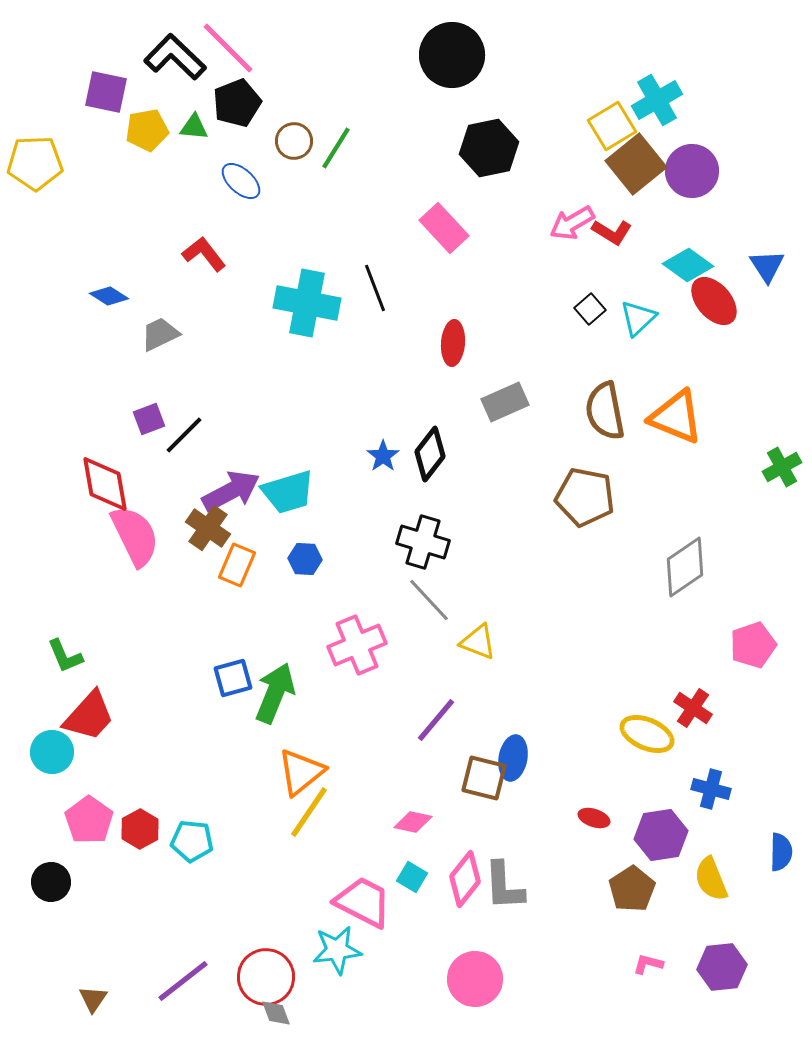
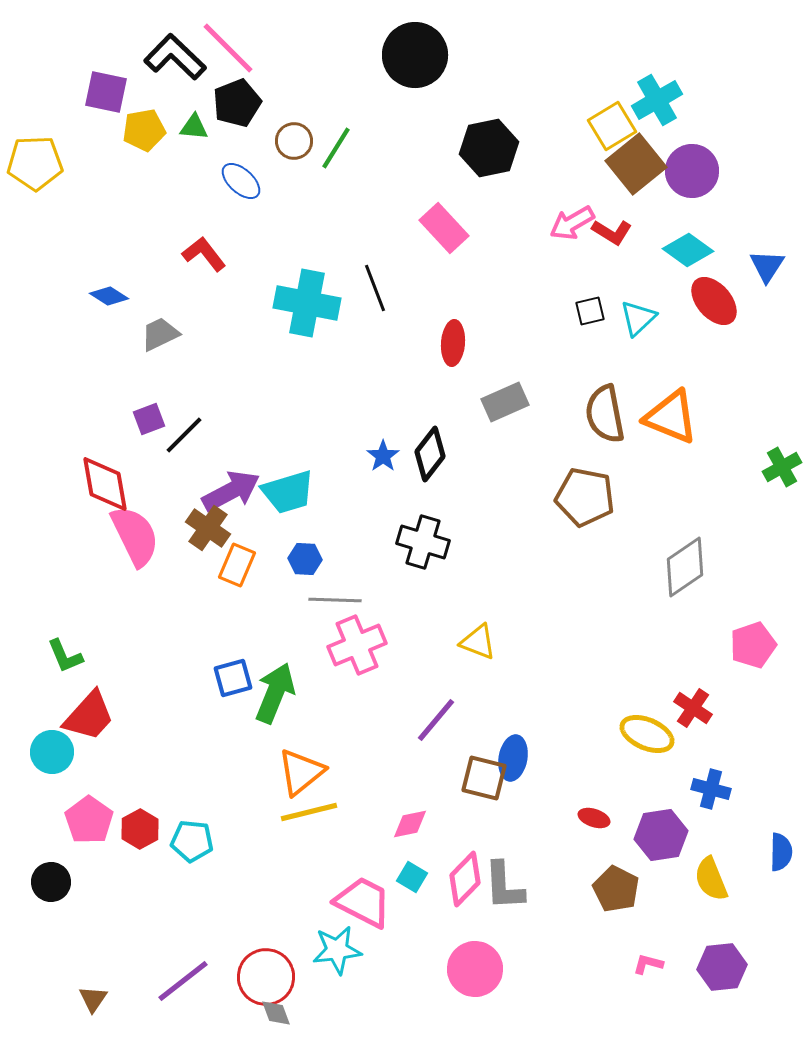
black circle at (452, 55): moved 37 px left
yellow pentagon at (147, 130): moved 3 px left
cyan diamond at (688, 265): moved 15 px up
blue triangle at (767, 266): rotated 6 degrees clockwise
black square at (590, 309): moved 2 px down; rotated 28 degrees clockwise
brown semicircle at (605, 411): moved 3 px down
orange triangle at (676, 417): moved 5 px left
gray line at (429, 600): moved 94 px left; rotated 45 degrees counterclockwise
yellow line at (309, 812): rotated 42 degrees clockwise
pink diamond at (413, 822): moved 3 px left, 2 px down; rotated 24 degrees counterclockwise
pink diamond at (465, 879): rotated 6 degrees clockwise
brown pentagon at (632, 889): moved 16 px left; rotated 12 degrees counterclockwise
pink circle at (475, 979): moved 10 px up
